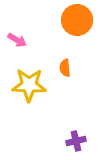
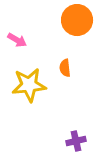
yellow star: rotated 8 degrees counterclockwise
